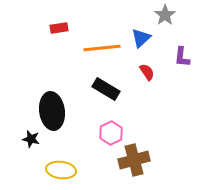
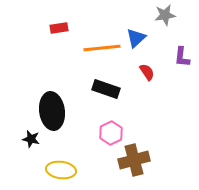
gray star: rotated 25 degrees clockwise
blue triangle: moved 5 px left
black rectangle: rotated 12 degrees counterclockwise
